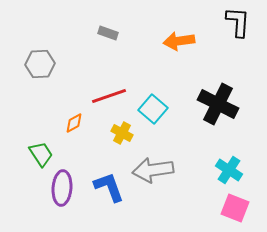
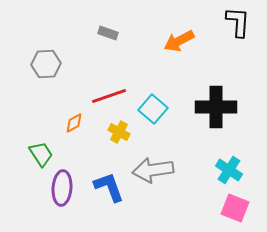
orange arrow: rotated 20 degrees counterclockwise
gray hexagon: moved 6 px right
black cross: moved 2 px left, 3 px down; rotated 27 degrees counterclockwise
yellow cross: moved 3 px left, 1 px up
